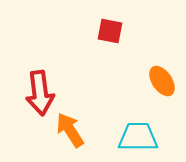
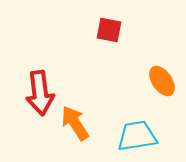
red square: moved 1 px left, 1 px up
orange arrow: moved 5 px right, 7 px up
cyan trapezoid: moved 1 px left, 1 px up; rotated 9 degrees counterclockwise
